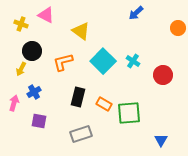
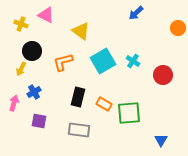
cyan square: rotated 15 degrees clockwise
gray rectangle: moved 2 px left, 4 px up; rotated 25 degrees clockwise
